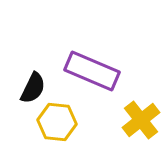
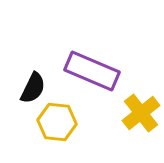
yellow cross: moved 7 px up
